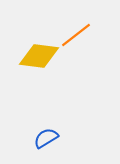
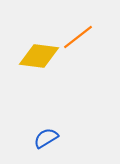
orange line: moved 2 px right, 2 px down
